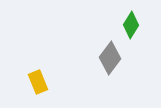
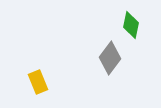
green diamond: rotated 20 degrees counterclockwise
